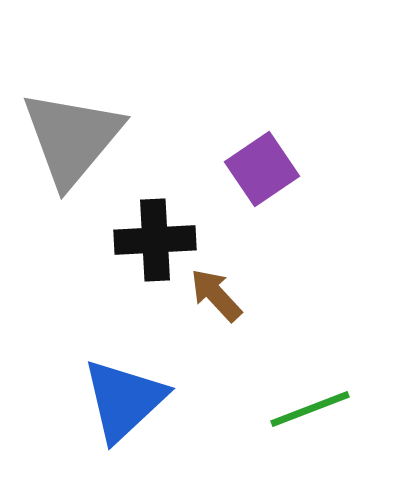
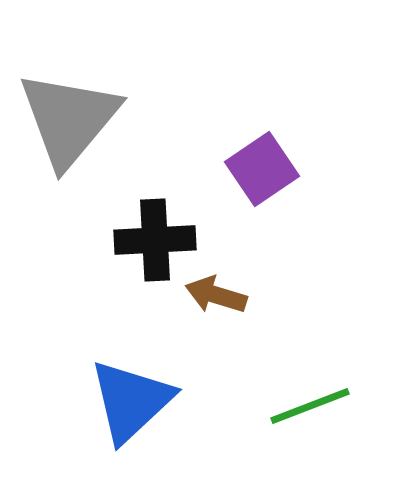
gray triangle: moved 3 px left, 19 px up
brown arrow: rotated 30 degrees counterclockwise
blue triangle: moved 7 px right, 1 px down
green line: moved 3 px up
